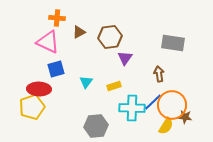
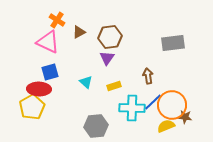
orange cross: moved 2 px down; rotated 28 degrees clockwise
gray rectangle: rotated 15 degrees counterclockwise
purple triangle: moved 18 px left
blue square: moved 6 px left, 3 px down
brown arrow: moved 11 px left, 2 px down
cyan triangle: rotated 24 degrees counterclockwise
yellow pentagon: rotated 10 degrees counterclockwise
yellow semicircle: rotated 144 degrees counterclockwise
